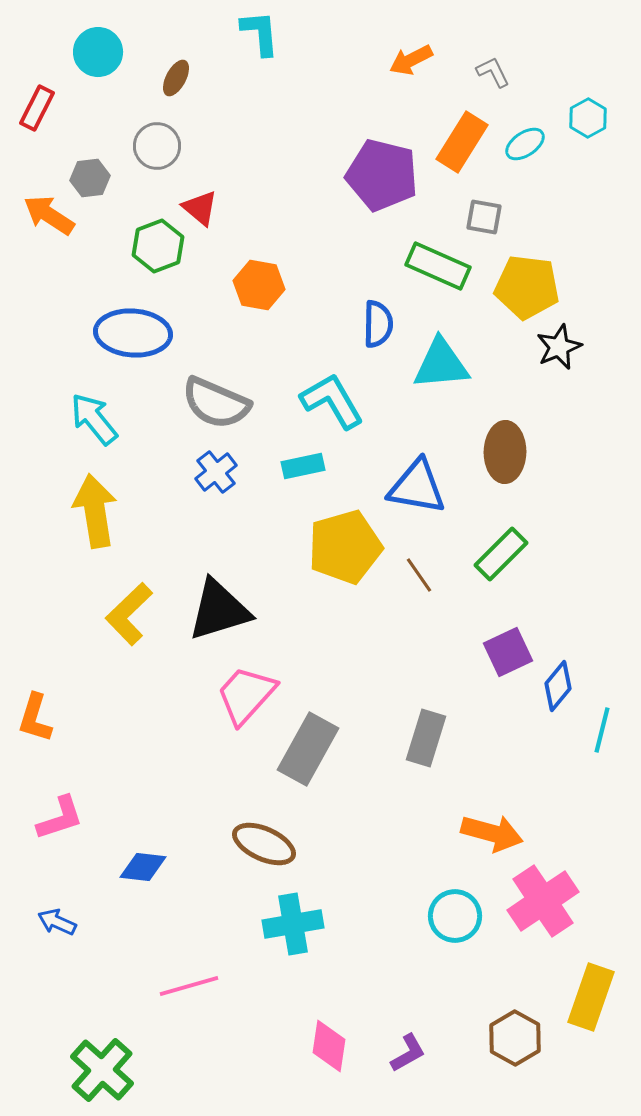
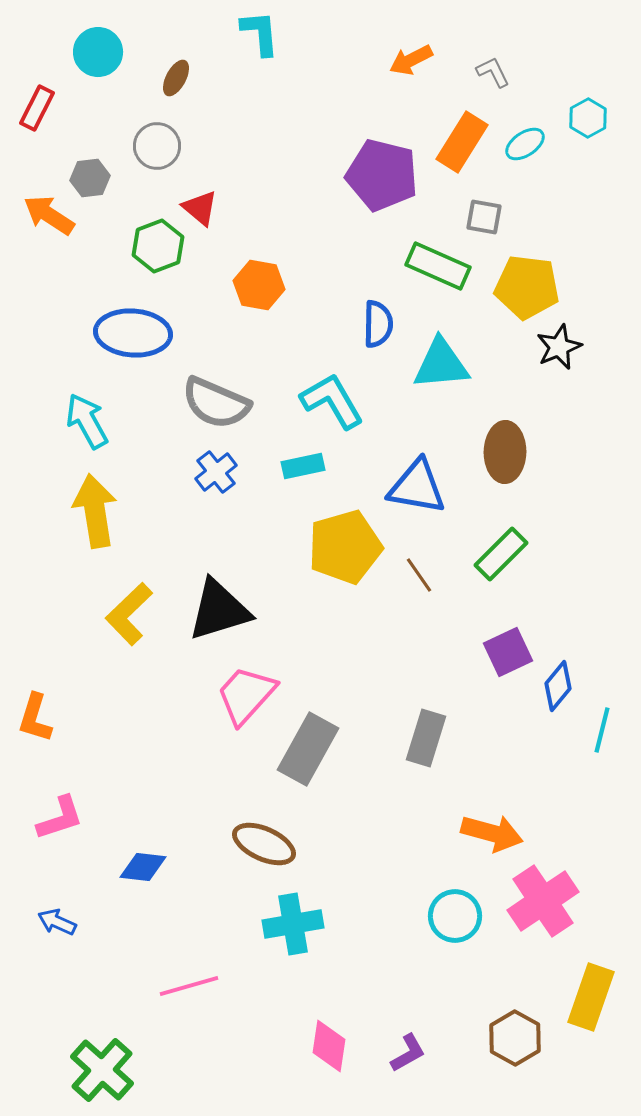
cyan arrow at (94, 419): moved 7 px left, 2 px down; rotated 10 degrees clockwise
